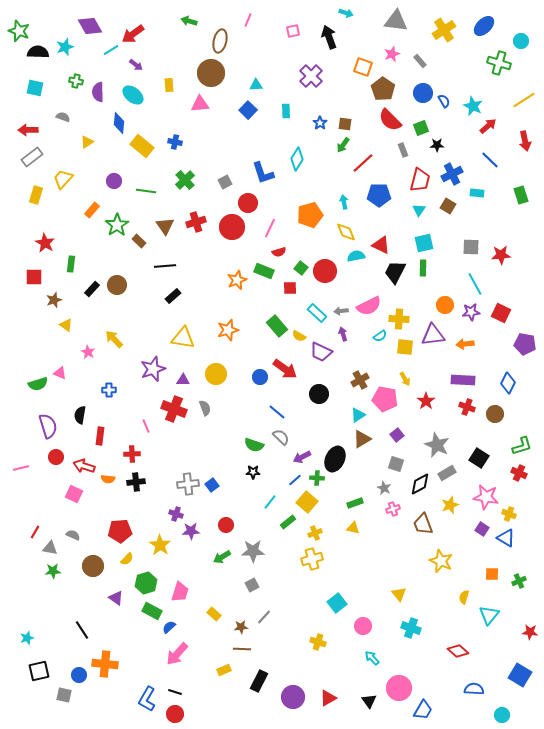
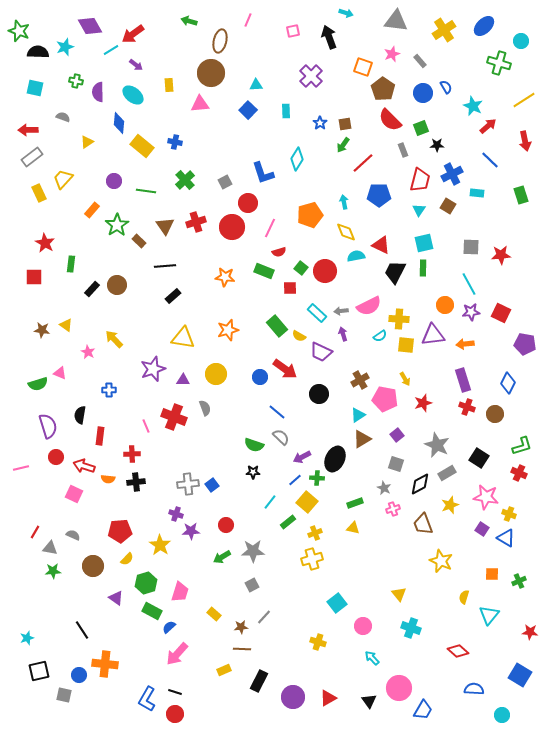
blue semicircle at (444, 101): moved 2 px right, 14 px up
brown square at (345, 124): rotated 16 degrees counterclockwise
yellow rectangle at (36, 195): moved 3 px right, 2 px up; rotated 42 degrees counterclockwise
orange star at (237, 280): moved 12 px left, 3 px up; rotated 30 degrees clockwise
cyan line at (475, 284): moved 6 px left
brown star at (54, 300): moved 12 px left, 30 px down; rotated 28 degrees clockwise
yellow square at (405, 347): moved 1 px right, 2 px up
purple rectangle at (463, 380): rotated 70 degrees clockwise
red star at (426, 401): moved 3 px left, 2 px down; rotated 18 degrees clockwise
red cross at (174, 409): moved 8 px down
